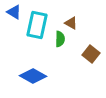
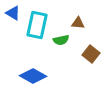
blue triangle: moved 1 px left, 1 px down
brown triangle: moved 7 px right; rotated 24 degrees counterclockwise
green semicircle: moved 1 px right, 1 px down; rotated 77 degrees clockwise
